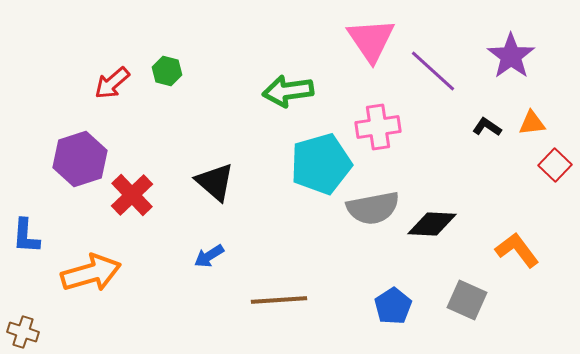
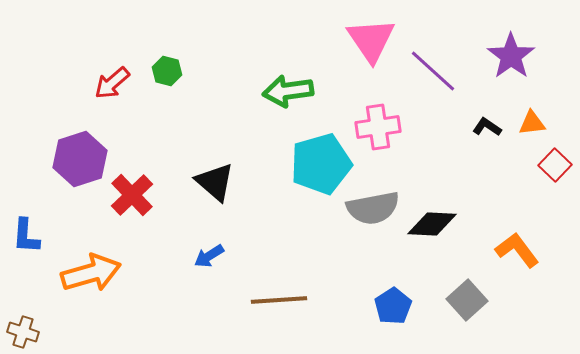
gray square: rotated 24 degrees clockwise
